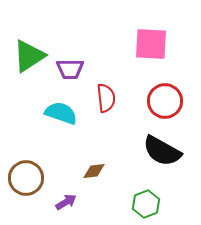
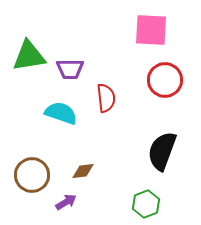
pink square: moved 14 px up
green triangle: rotated 24 degrees clockwise
red circle: moved 21 px up
black semicircle: rotated 81 degrees clockwise
brown diamond: moved 11 px left
brown circle: moved 6 px right, 3 px up
